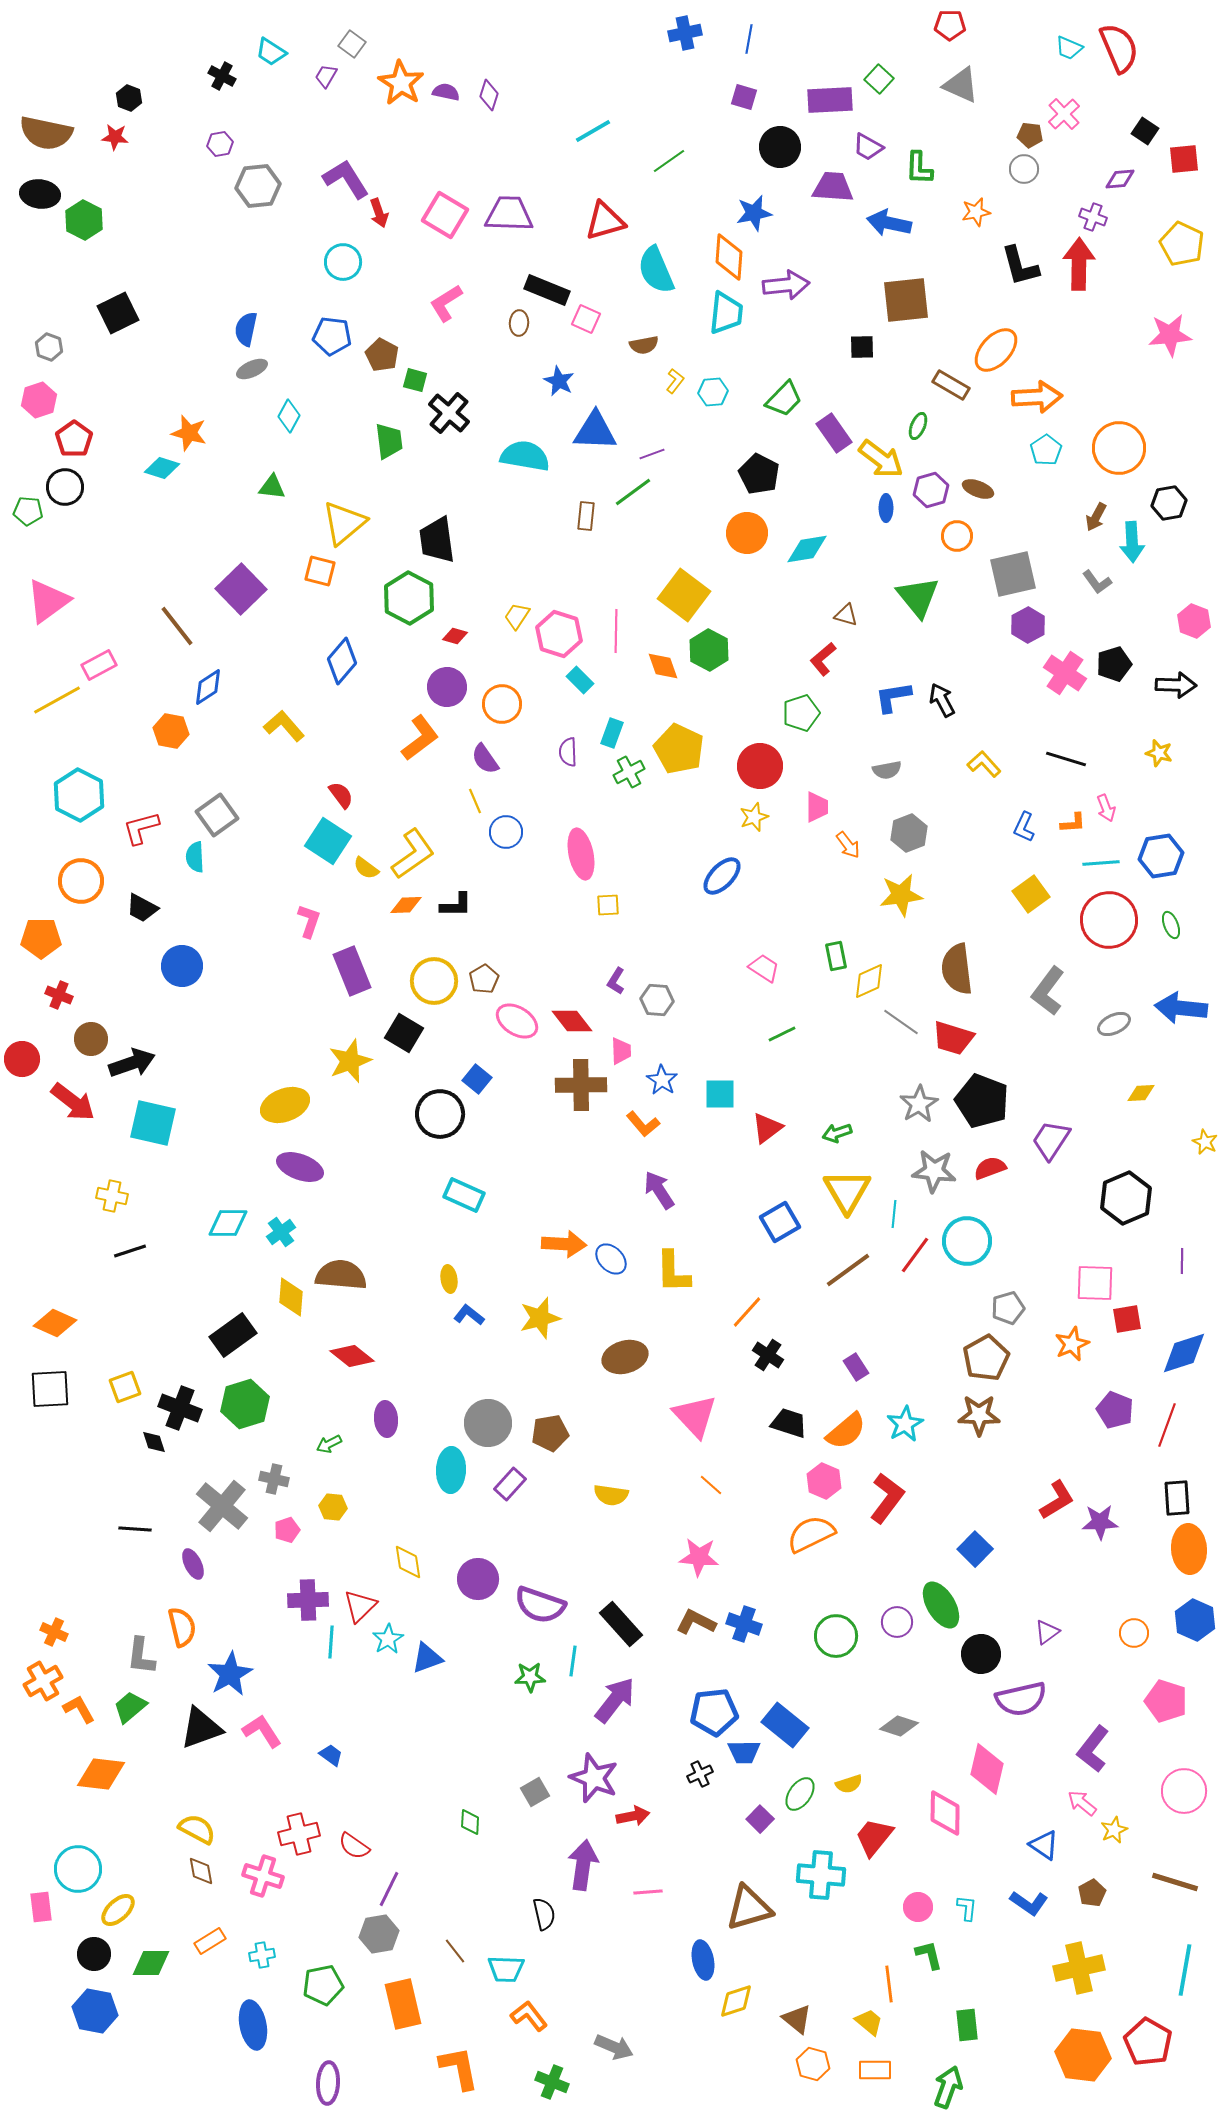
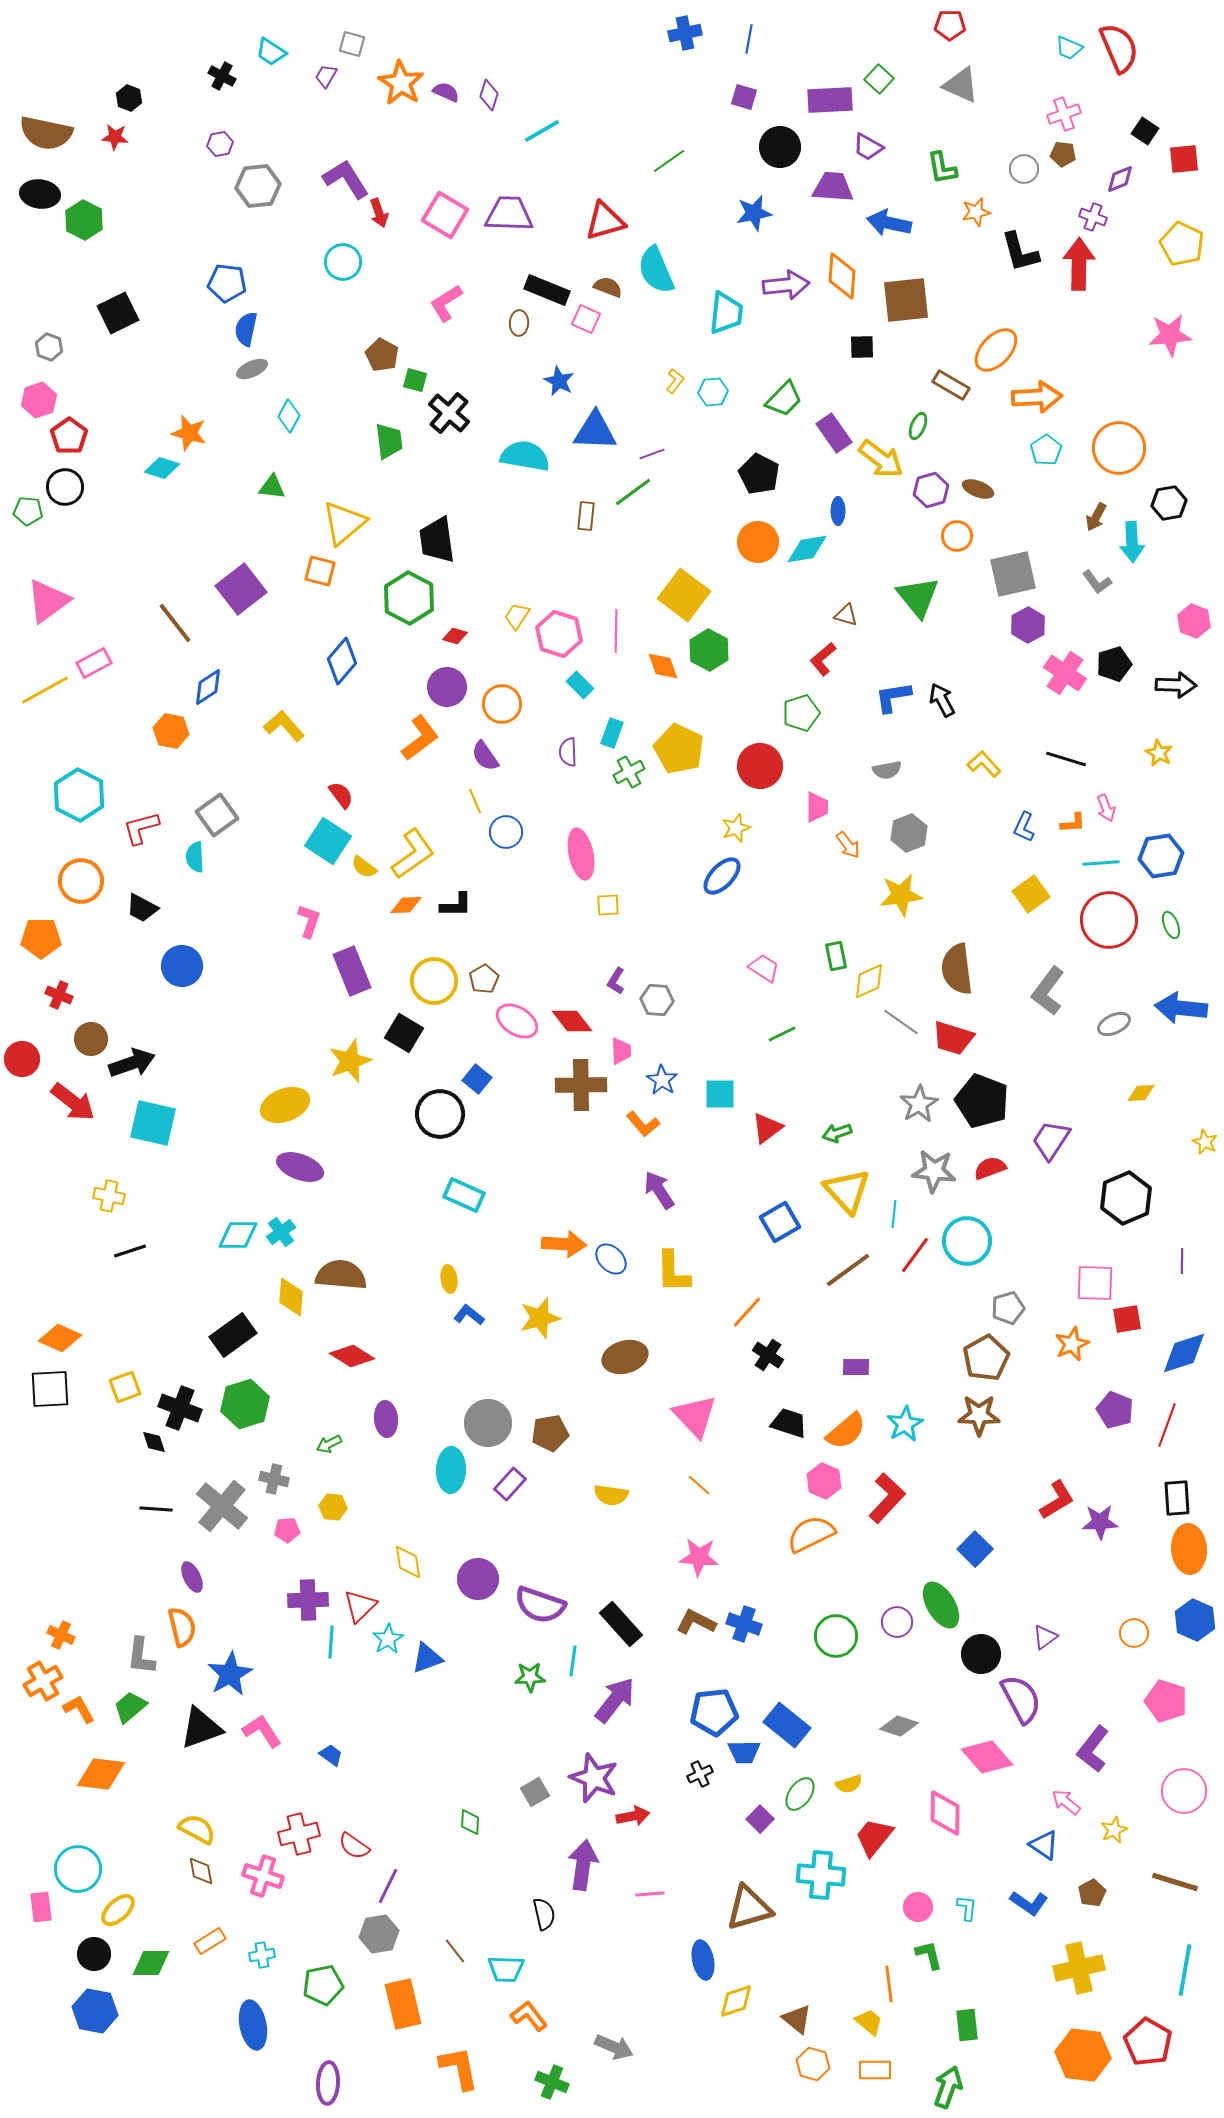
gray square at (352, 44): rotated 20 degrees counterclockwise
purple semicircle at (446, 92): rotated 12 degrees clockwise
pink cross at (1064, 114): rotated 24 degrees clockwise
cyan line at (593, 131): moved 51 px left
brown pentagon at (1030, 135): moved 33 px right, 19 px down
green L-shape at (919, 168): moved 23 px right; rotated 12 degrees counterclockwise
purple diamond at (1120, 179): rotated 16 degrees counterclockwise
orange diamond at (729, 257): moved 113 px right, 19 px down
black L-shape at (1020, 266): moved 14 px up
blue pentagon at (332, 336): moved 105 px left, 53 px up
brown semicircle at (644, 345): moved 36 px left, 58 px up; rotated 148 degrees counterclockwise
red pentagon at (74, 439): moved 5 px left, 3 px up
blue ellipse at (886, 508): moved 48 px left, 3 px down
orange circle at (747, 533): moved 11 px right, 9 px down
purple square at (241, 589): rotated 6 degrees clockwise
brown line at (177, 626): moved 2 px left, 3 px up
pink rectangle at (99, 665): moved 5 px left, 2 px up
cyan rectangle at (580, 680): moved 5 px down
yellow line at (57, 700): moved 12 px left, 10 px up
yellow star at (1159, 753): rotated 12 degrees clockwise
purple semicircle at (485, 759): moved 3 px up
yellow star at (754, 817): moved 18 px left, 11 px down
yellow semicircle at (366, 868): moved 2 px left, 1 px up
yellow triangle at (847, 1191): rotated 12 degrees counterclockwise
yellow cross at (112, 1196): moved 3 px left
cyan diamond at (228, 1223): moved 10 px right, 12 px down
orange diamond at (55, 1323): moved 5 px right, 15 px down
red diamond at (352, 1356): rotated 6 degrees counterclockwise
purple rectangle at (856, 1367): rotated 56 degrees counterclockwise
orange line at (711, 1485): moved 12 px left
red L-shape at (887, 1498): rotated 6 degrees clockwise
black line at (135, 1529): moved 21 px right, 20 px up
pink pentagon at (287, 1530): rotated 15 degrees clockwise
purple ellipse at (193, 1564): moved 1 px left, 13 px down
orange cross at (54, 1632): moved 7 px right, 3 px down
purple triangle at (1047, 1632): moved 2 px left, 5 px down
purple semicircle at (1021, 1699): rotated 105 degrees counterclockwise
blue rectangle at (785, 1725): moved 2 px right
pink diamond at (987, 1769): moved 12 px up; rotated 54 degrees counterclockwise
pink arrow at (1082, 1803): moved 16 px left, 1 px up
purple line at (389, 1889): moved 1 px left, 3 px up
pink line at (648, 1892): moved 2 px right, 2 px down
